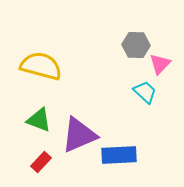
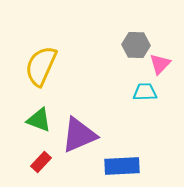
yellow semicircle: rotated 81 degrees counterclockwise
cyan trapezoid: rotated 45 degrees counterclockwise
blue rectangle: moved 3 px right, 11 px down
